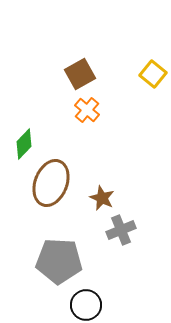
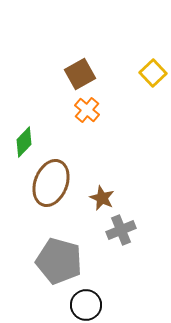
yellow square: moved 1 px up; rotated 8 degrees clockwise
green diamond: moved 2 px up
gray pentagon: rotated 12 degrees clockwise
